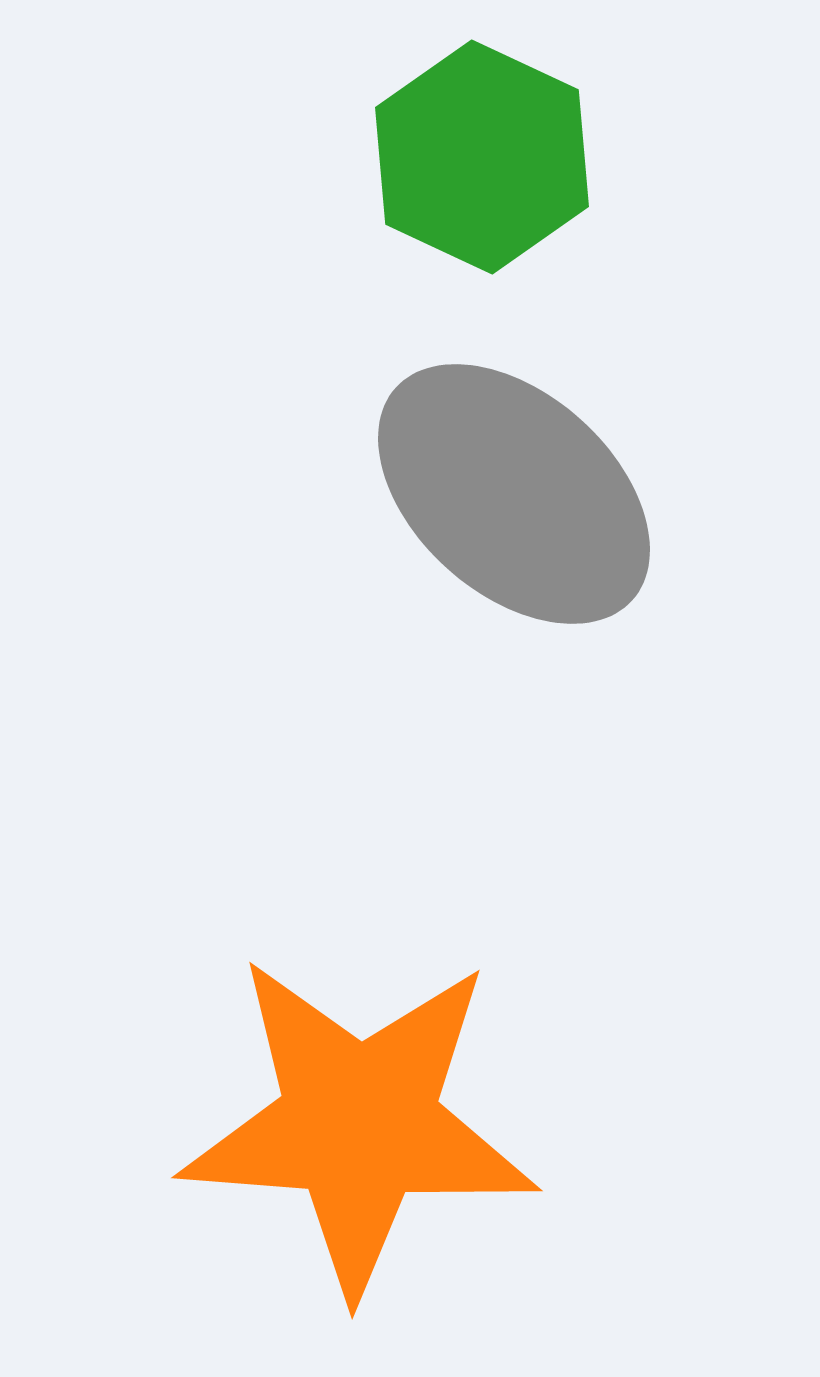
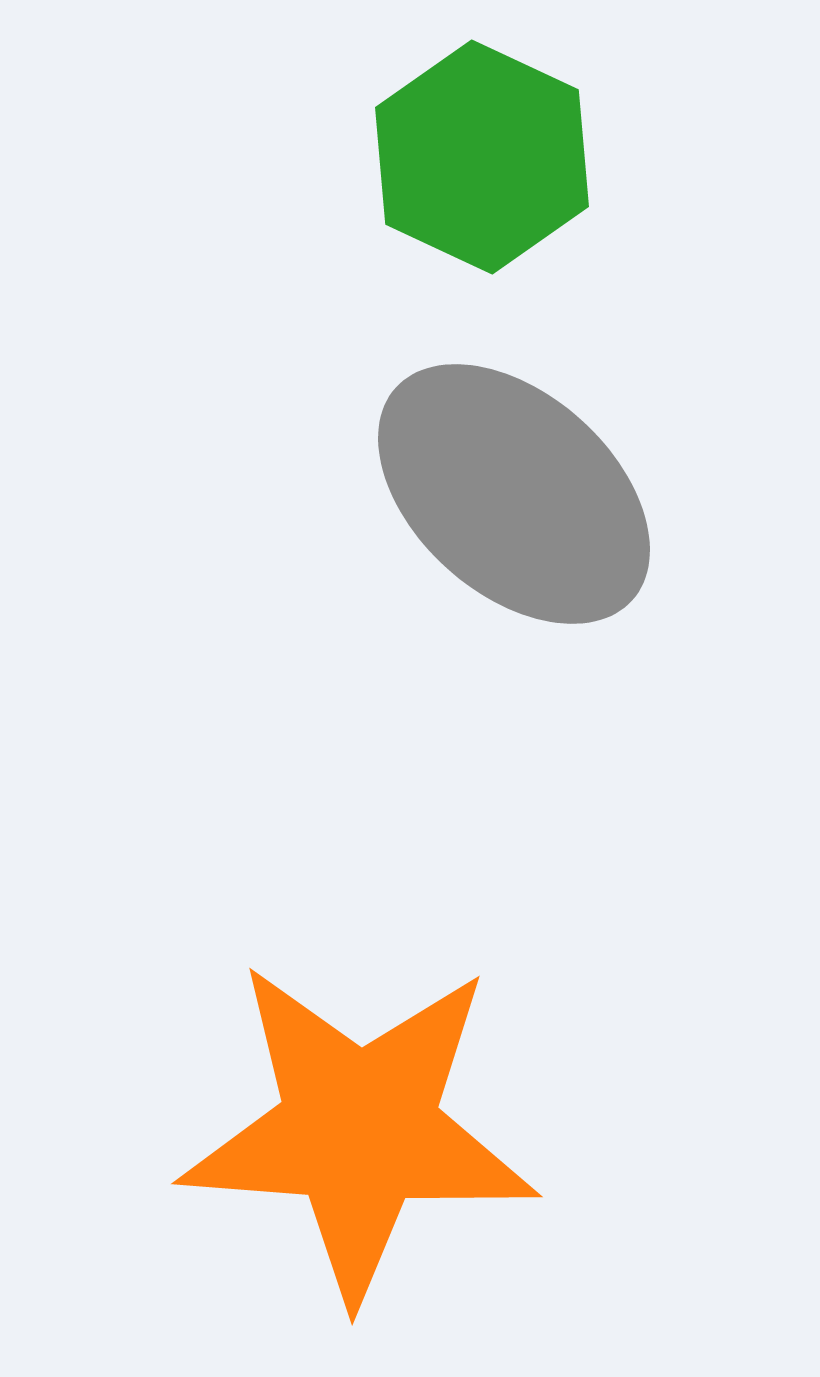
orange star: moved 6 px down
